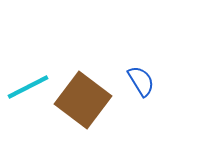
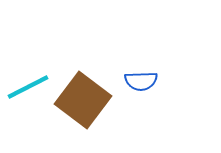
blue semicircle: rotated 120 degrees clockwise
